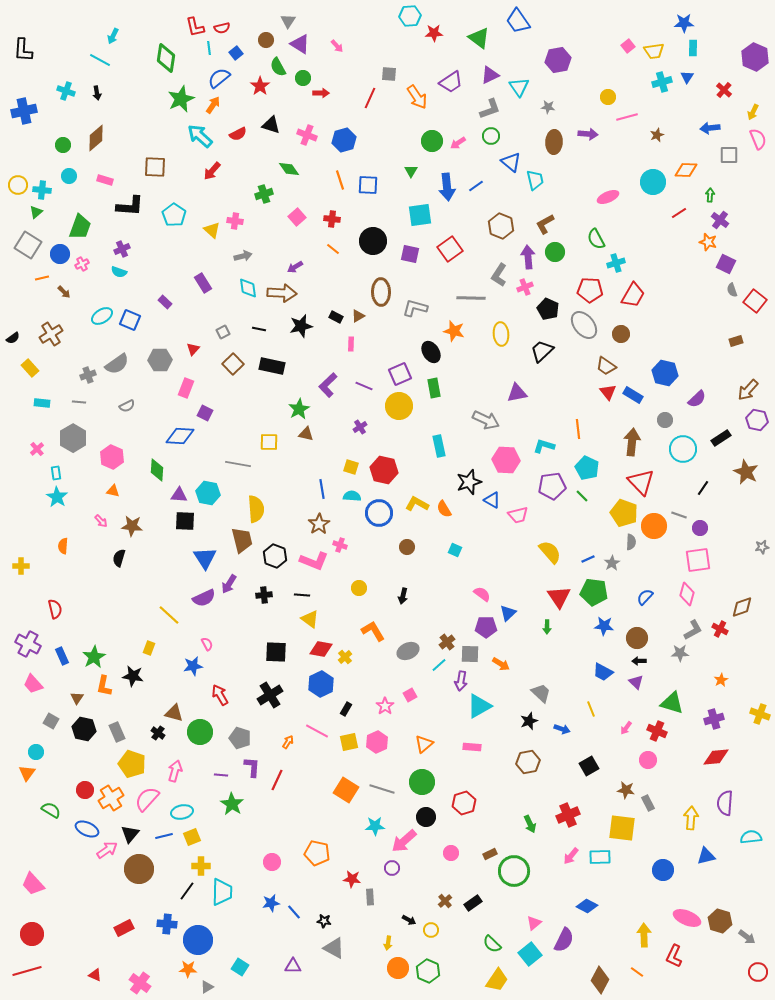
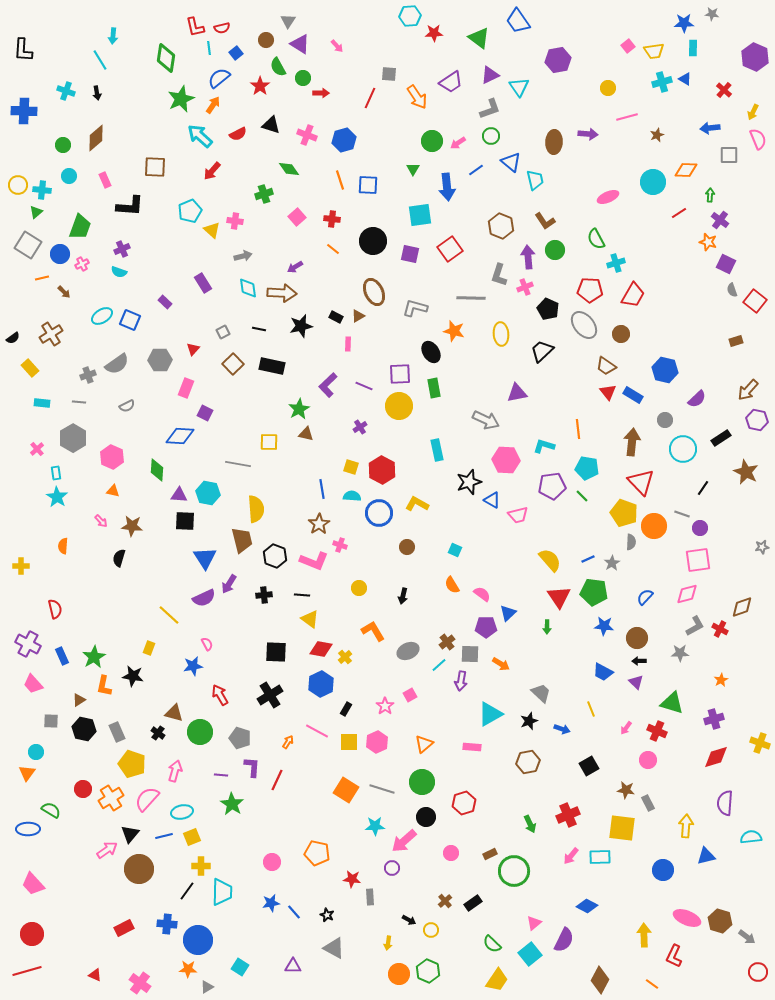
cyan arrow at (113, 36): rotated 21 degrees counterclockwise
cyan line at (100, 60): rotated 30 degrees clockwise
blue triangle at (687, 77): moved 2 px left, 2 px down; rotated 32 degrees counterclockwise
yellow circle at (608, 97): moved 9 px up
gray star at (548, 107): moved 164 px right, 93 px up
blue cross at (24, 111): rotated 15 degrees clockwise
green triangle at (411, 171): moved 2 px right, 2 px up
pink rectangle at (105, 180): rotated 49 degrees clockwise
blue line at (476, 186): moved 16 px up
cyan pentagon at (174, 215): moved 16 px right, 4 px up; rotated 15 degrees clockwise
brown L-shape at (545, 224): moved 3 px up; rotated 95 degrees counterclockwise
green circle at (555, 252): moved 2 px up
gray L-shape at (499, 275): rotated 15 degrees counterclockwise
brown ellipse at (381, 292): moved 7 px left; rotated 24 degrees counterclockwise
pink rectangle at (351, 344): moved 3 px left
blue hexagon at (665, 373): moved 3 px up
purple square at (400, 374): rotated 20 degrees clockwise
cyan rectangle at (439, 446): moved 2 px left, 4 px down
cyan pentagon at (587, 468): rotated 15 degrees counterclockwise
red hexagon at (384, 470): moved 2 px left; rotated 16 degrees clockwise
orange semicircle at (444, 509): moved 8 px right, 76 px down
gray line at (679, 515): moved 3 px right, 1 px up
yellow semicircle at (550, 552): moved 8 px down
pink diamond at (687, 594): rotated 60 degrees clockwise
gray L-shape at (693, 630): moved 2 px right, 4 px up
brown triangle at (77, 698): moved 2 px right, 2 px down; rotated 24 degrees clockwise
cyan triangle at (479, 706): moved 11 px right, 8 px down
yellow cross at (760, 714): moved 29 px down
gray square at (51, 721): rotated 28 degrees counterclockwise
yellow square at (349, 742): rotated 12 degrees clockwise
red diamond at (716, 757): rotated 12 degrees counterclockwise
red circle at (85, 790): moved 2 px left, 1 px up
yellow arrow at (691, 818): moved 5 px left, 8 px down
blue ellipse at (87, 829): moved 59 px left; rotated 25 degrees counterclockwise
black star at (324, 921): moved 3 px right, 6 px up; rotated 16 degrees clockwise
orange circle at (398, 968): moved 1 px right, 6 px down
orange line at (637, 972): moved 15 px right, 12 px down
